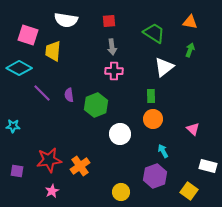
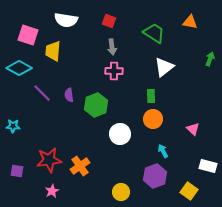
red square: rotated 24 degrees clockwise
green arrow: moved 20 px right, 9 px down
